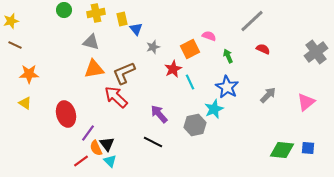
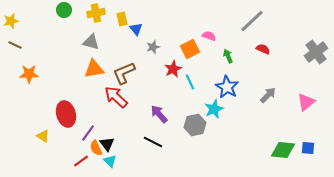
yellow triangle: moved 18 px right, 33 px down
green diamond: moved 1 px right
